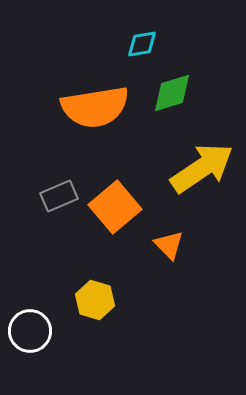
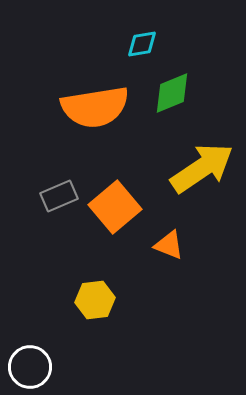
green diamond: rotated 6 degrees counterclockwise
orange triangle: rotated 24 degrees counterclockwise
yellow hexagon: rotated 24 degrees counterclockwise
white circle: moved 36 px down
